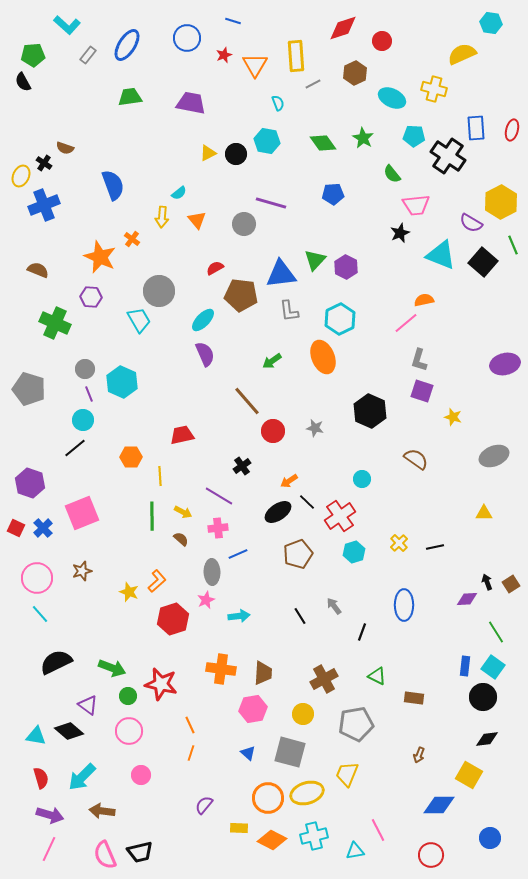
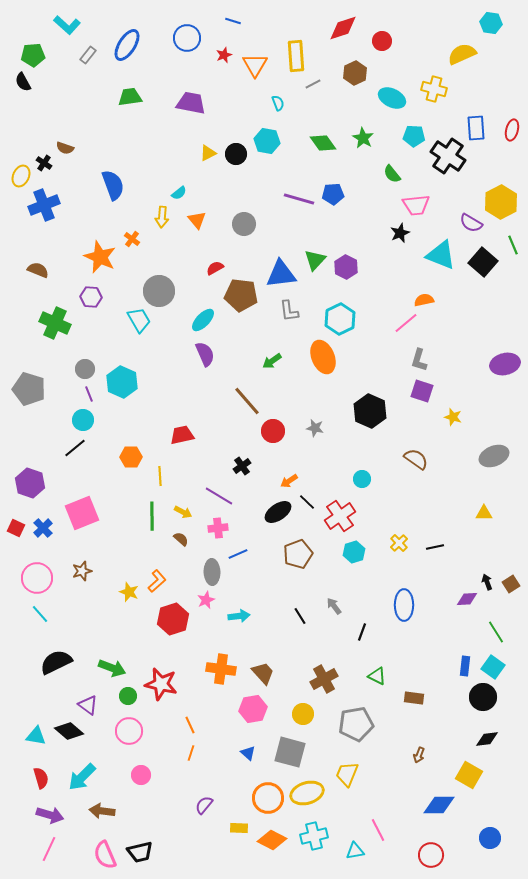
purple line at (271, 203): moved 28 px right, 4 px up
brown trapezoid at (263, 673): rotated 45 degrees counterclockwise
